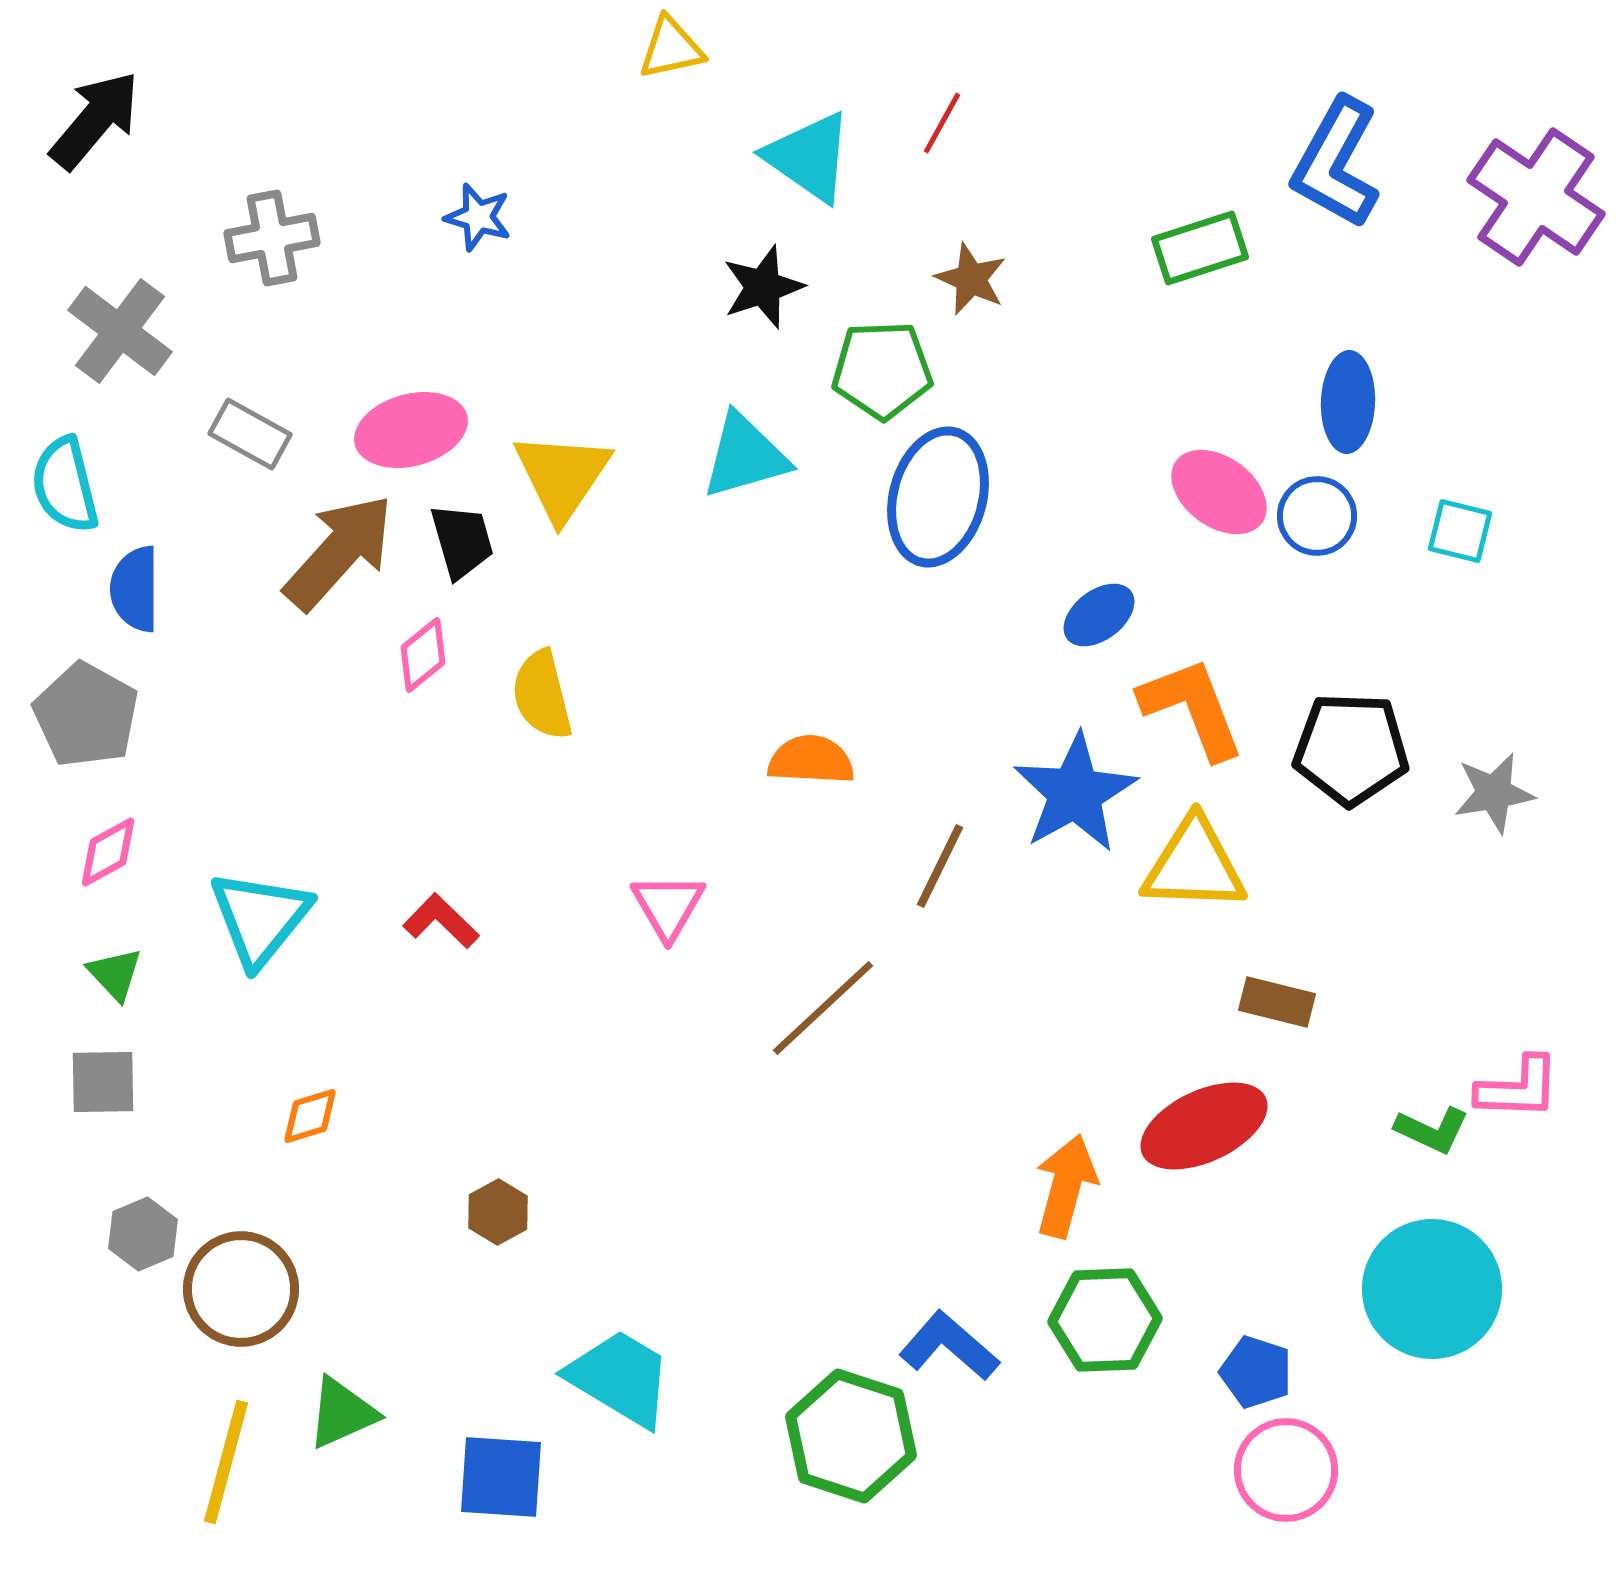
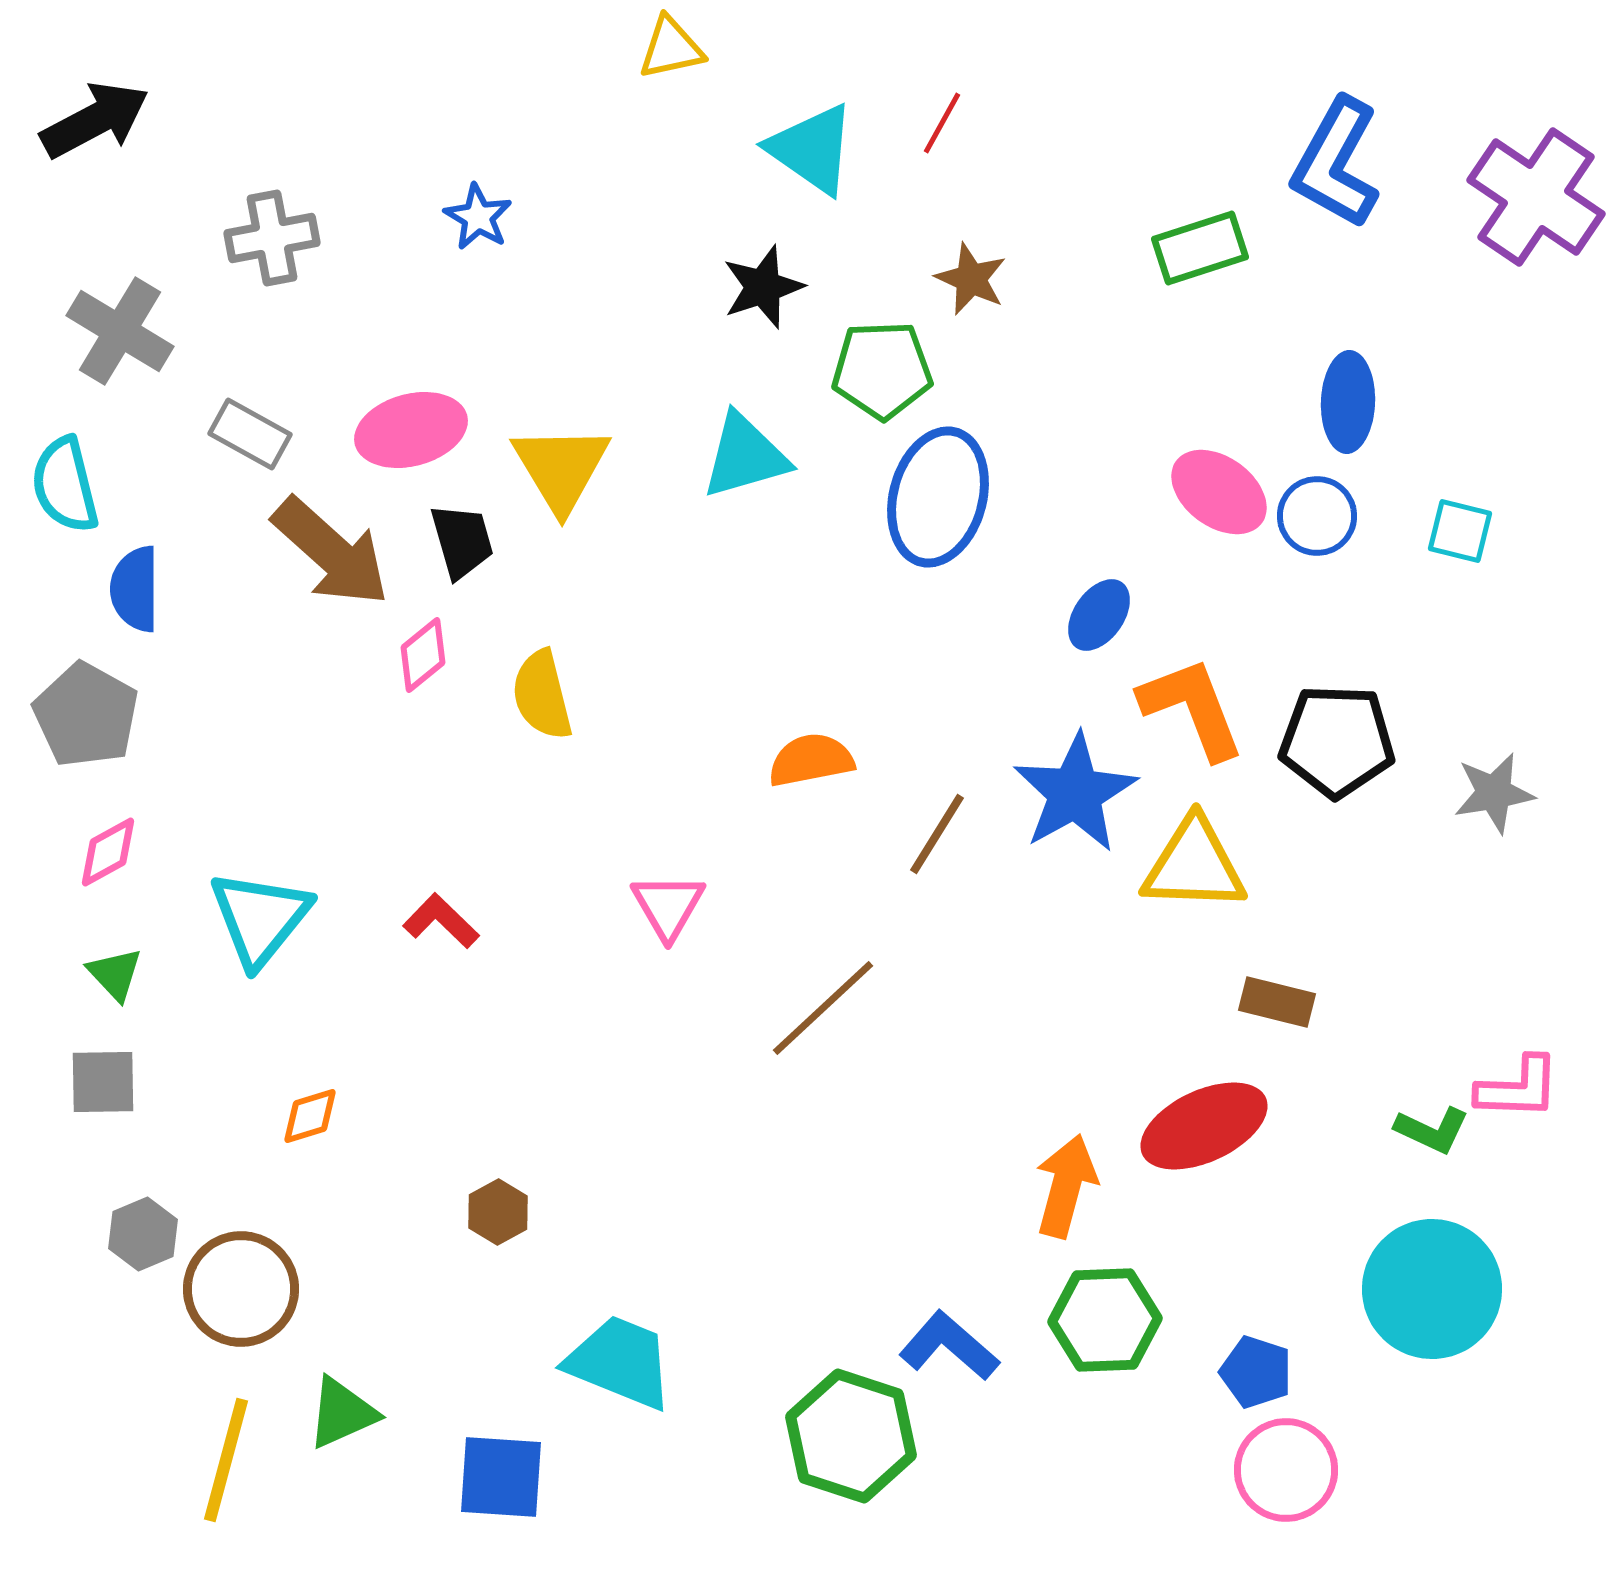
black arrow at (95, 120): rotated 22 degrees clockwise
cyan triangle at (809, 157): moved 3 px right, 8 px up
blue star at (478, 217): rotated 14 degrees clockwise
gray cross at (120, 331): rotated 6 degrees counterclockwise
yellow triangle at (562, 476): moved 1 px left, 8 px up; rotated 5 degrees counterclockwise
brown arrow at (339, 552): moved 8 px left; rotated 90 degrees clockwise
blue ellipse at (1099, 615): rotated 18 degrees counterclockwise
black pentagon at (1351, 749): moved 14 px left, 8 px up
orange semicircle at (811, 760): rotated 14 degrees counterclockwise
brown line at (940, 866): moved 3 px left, 32 px up; rotated 6 degrees clockwise
cyan trapezoid at (620, 1378): moved 16 px up; rotated 9 degrees counterclockwise
yellow line at (226, 1462): moved 2 px up
